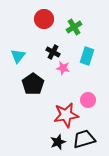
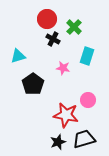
red circle: moved 3 px right
green cross: rotated 14 degrees counterclockwise
black cross: moved 13 px up
cyan triangle: rotated 35 degrees clockwise
red star: rotated 20 degrees clockwise
